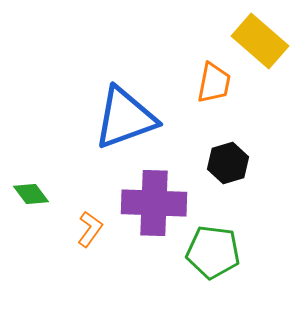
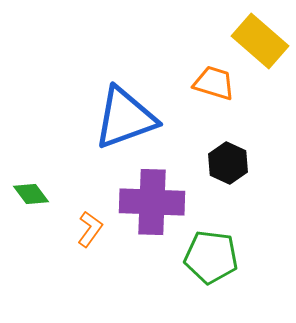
orange trapezoid: rotated 84 degrees counterclockwise
black hexagon: rotated 18 degrees counterclockwise
purple cross: moved 2 px left, 1 px up
green pentagon: moved 2 px left, 5 px down
